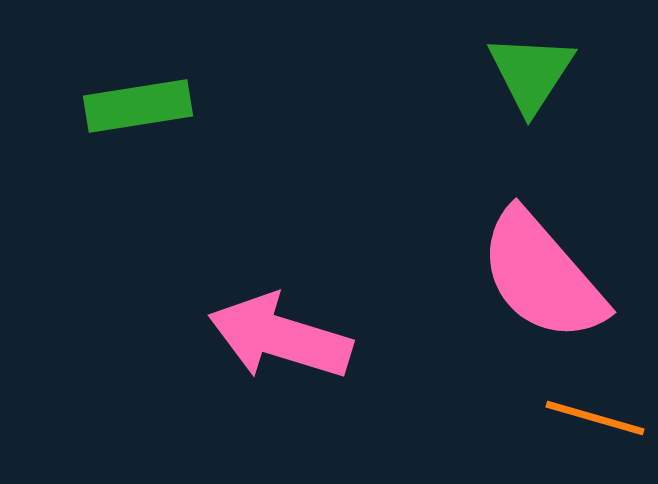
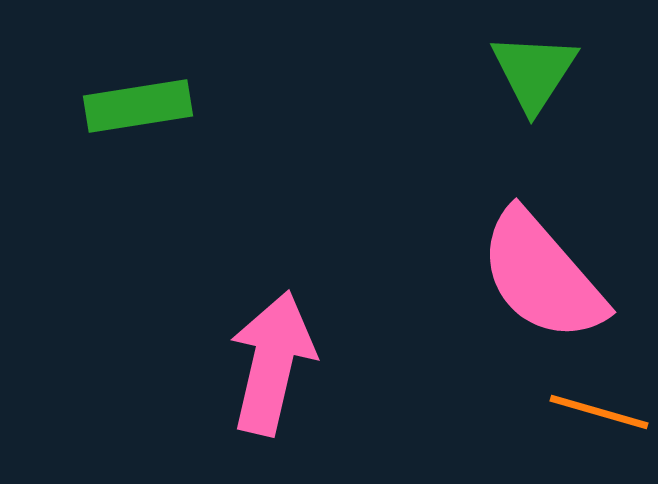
green triangle: moved 3 px right, 1 px up
pink arrow: moved 8 px left, 26 px down; rotated 86 degrees clockwise
orange line: moved 4 px right, 6 px up
